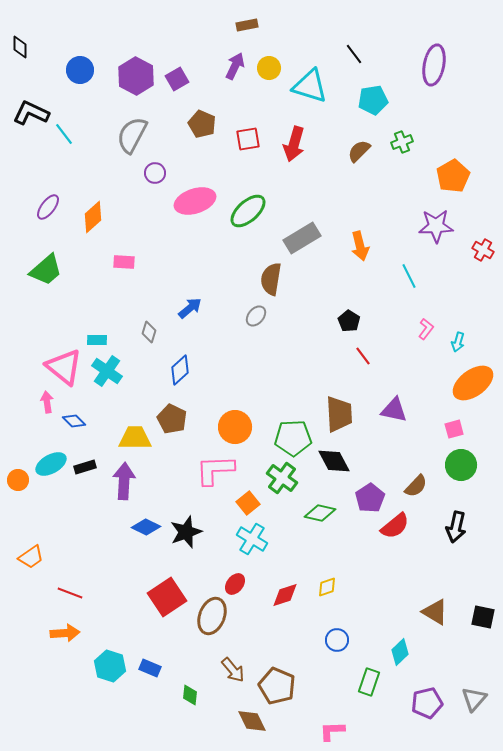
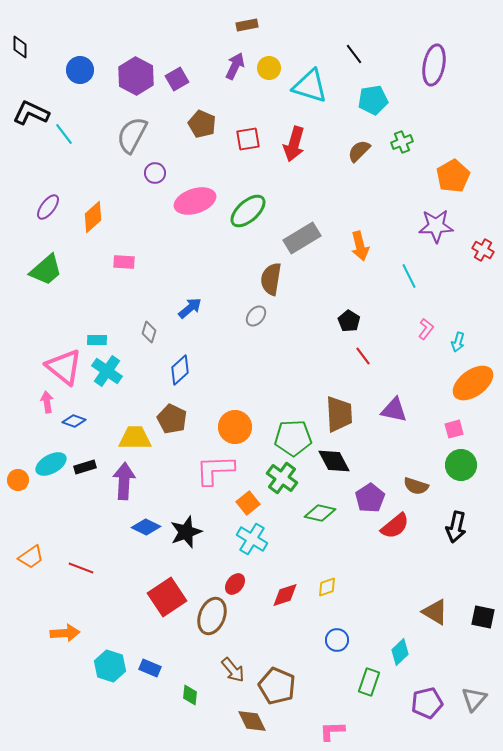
blue diamond at (74, 421): rotated 25 degrees counterclockwise
brown semicircle at (416, 486): rotated 65 degrees clockwise
red line at (70, 593): moved 11 px right, 25 px up
